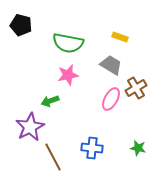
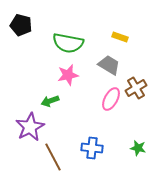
gray trapezoid: moved 2 px left
